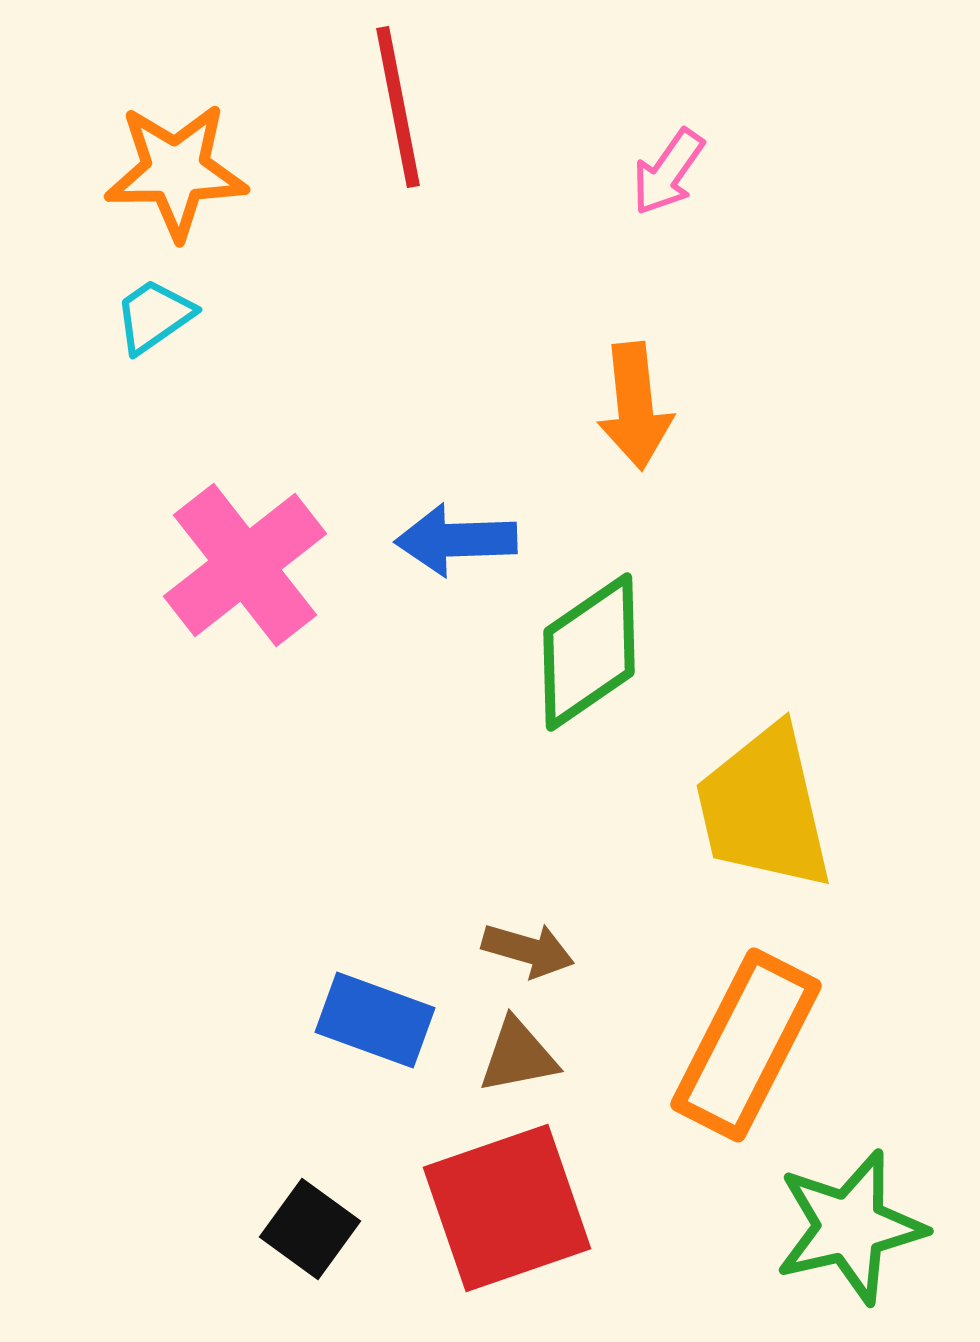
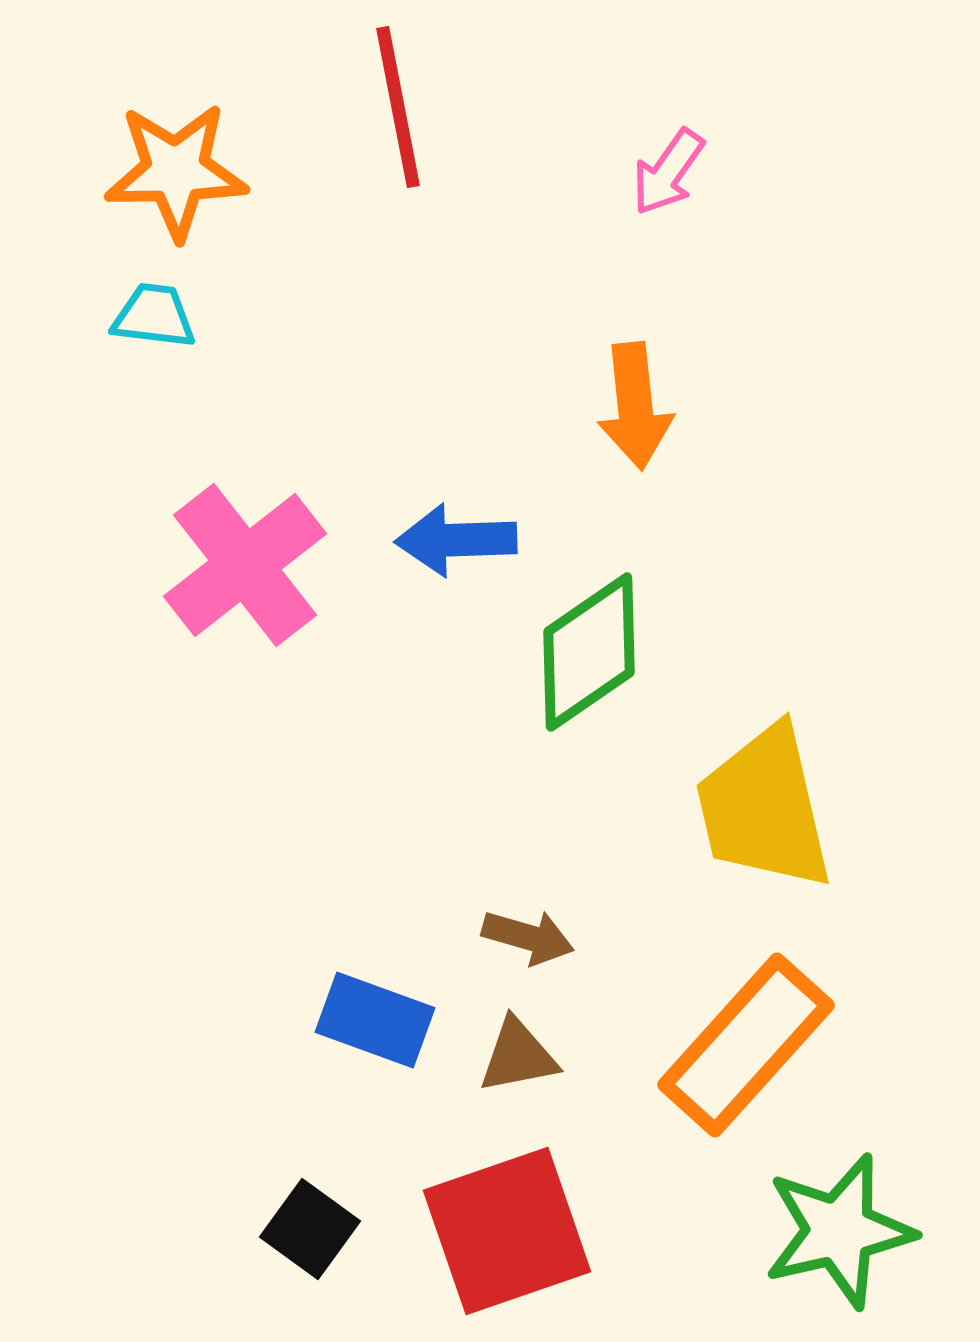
cyan trapezoid: rotated 42 degrees clockwise
brown arrow: moved 13 px up
orange rectangle: rotated 15 degrees clockwise
red square: moved 23 px down
green star: moved 11 px left, 4 px down
